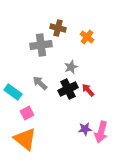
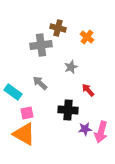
black cross: moved 21 px down; rotated 30 degrees clockwise
pink square: rotated 16 degrees clockwise
orange triangle: moved 1 px left, 5 px up; rotated 10 degrees counterclockwise
